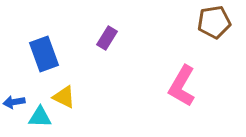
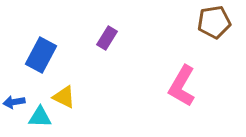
blue rectangle: moved 3 px left, 1 px down; rotated 48 degrees clockwise
